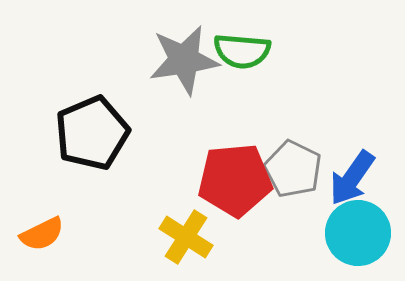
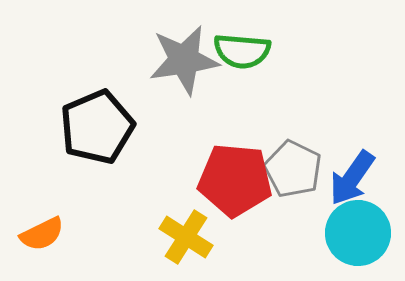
black pentagon: moved 5 px right, 6 px up
red pentagon: rotated 10 degrees clockwise
